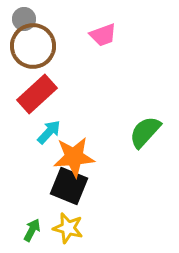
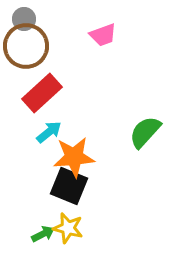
brown circle: moved 7 px left
red rectangle: moved 5 px right, 1 px up
cyan arrow: rotated 8 degrees clockwise
green arrow: moved 11 px right, 4 px down; rotated 35 degrees clockwise
